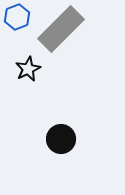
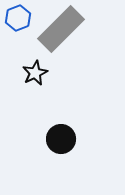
blue hexagon: moved 1 px right, 1 px down
black star: moved 7 px right, 4 px down
